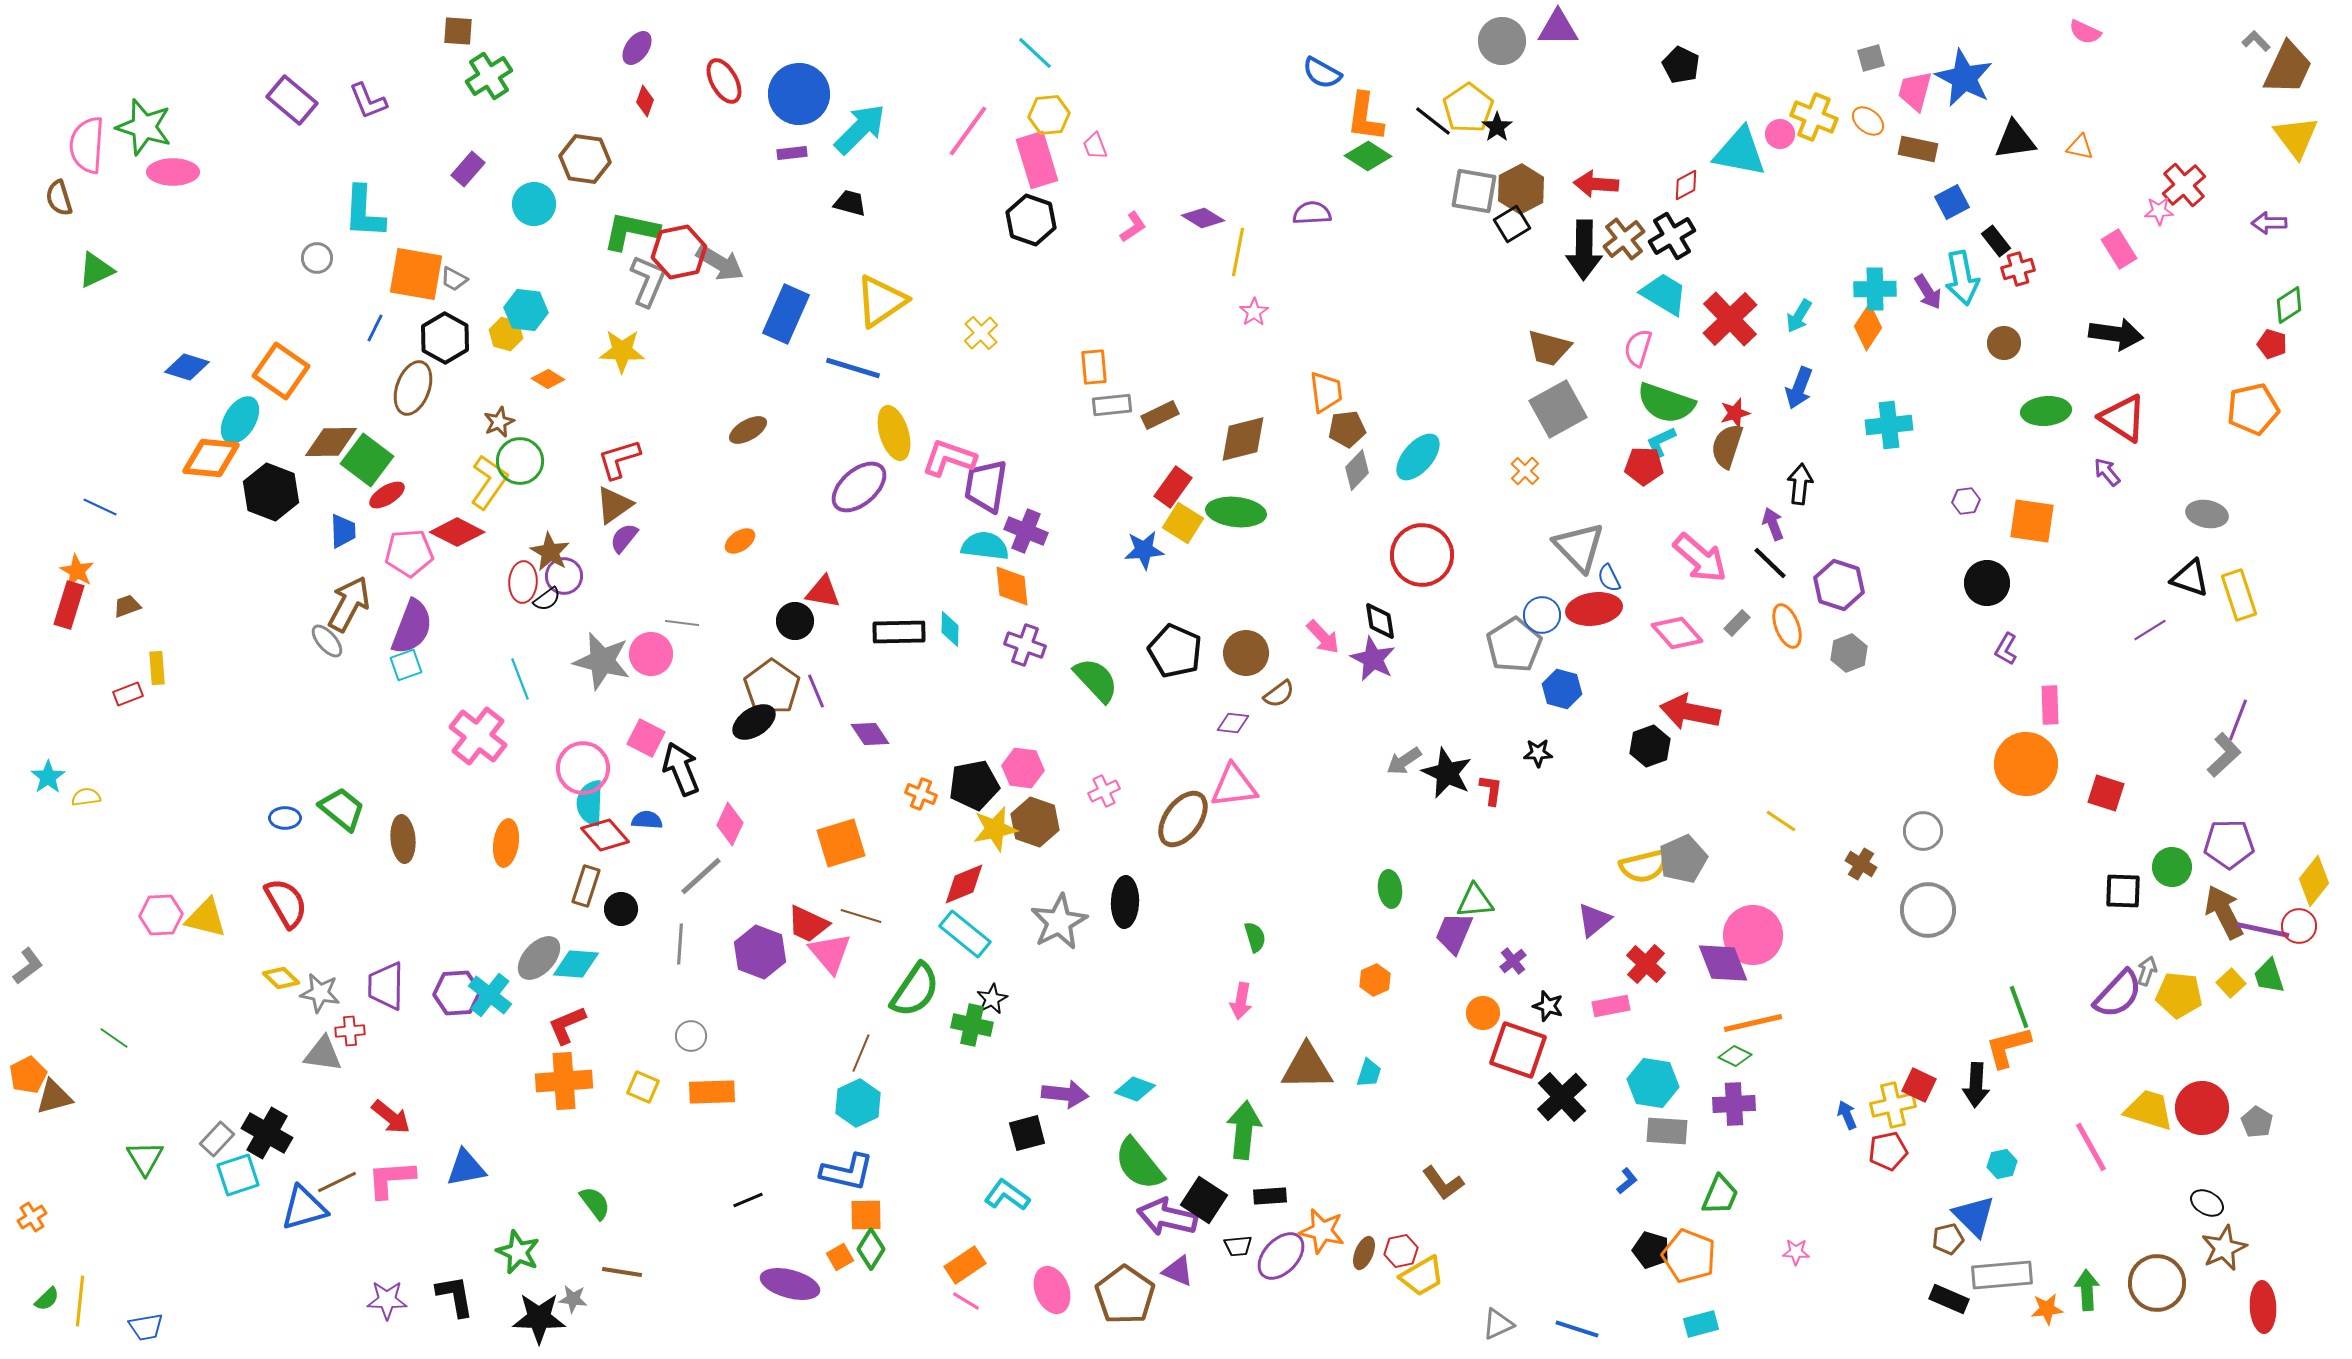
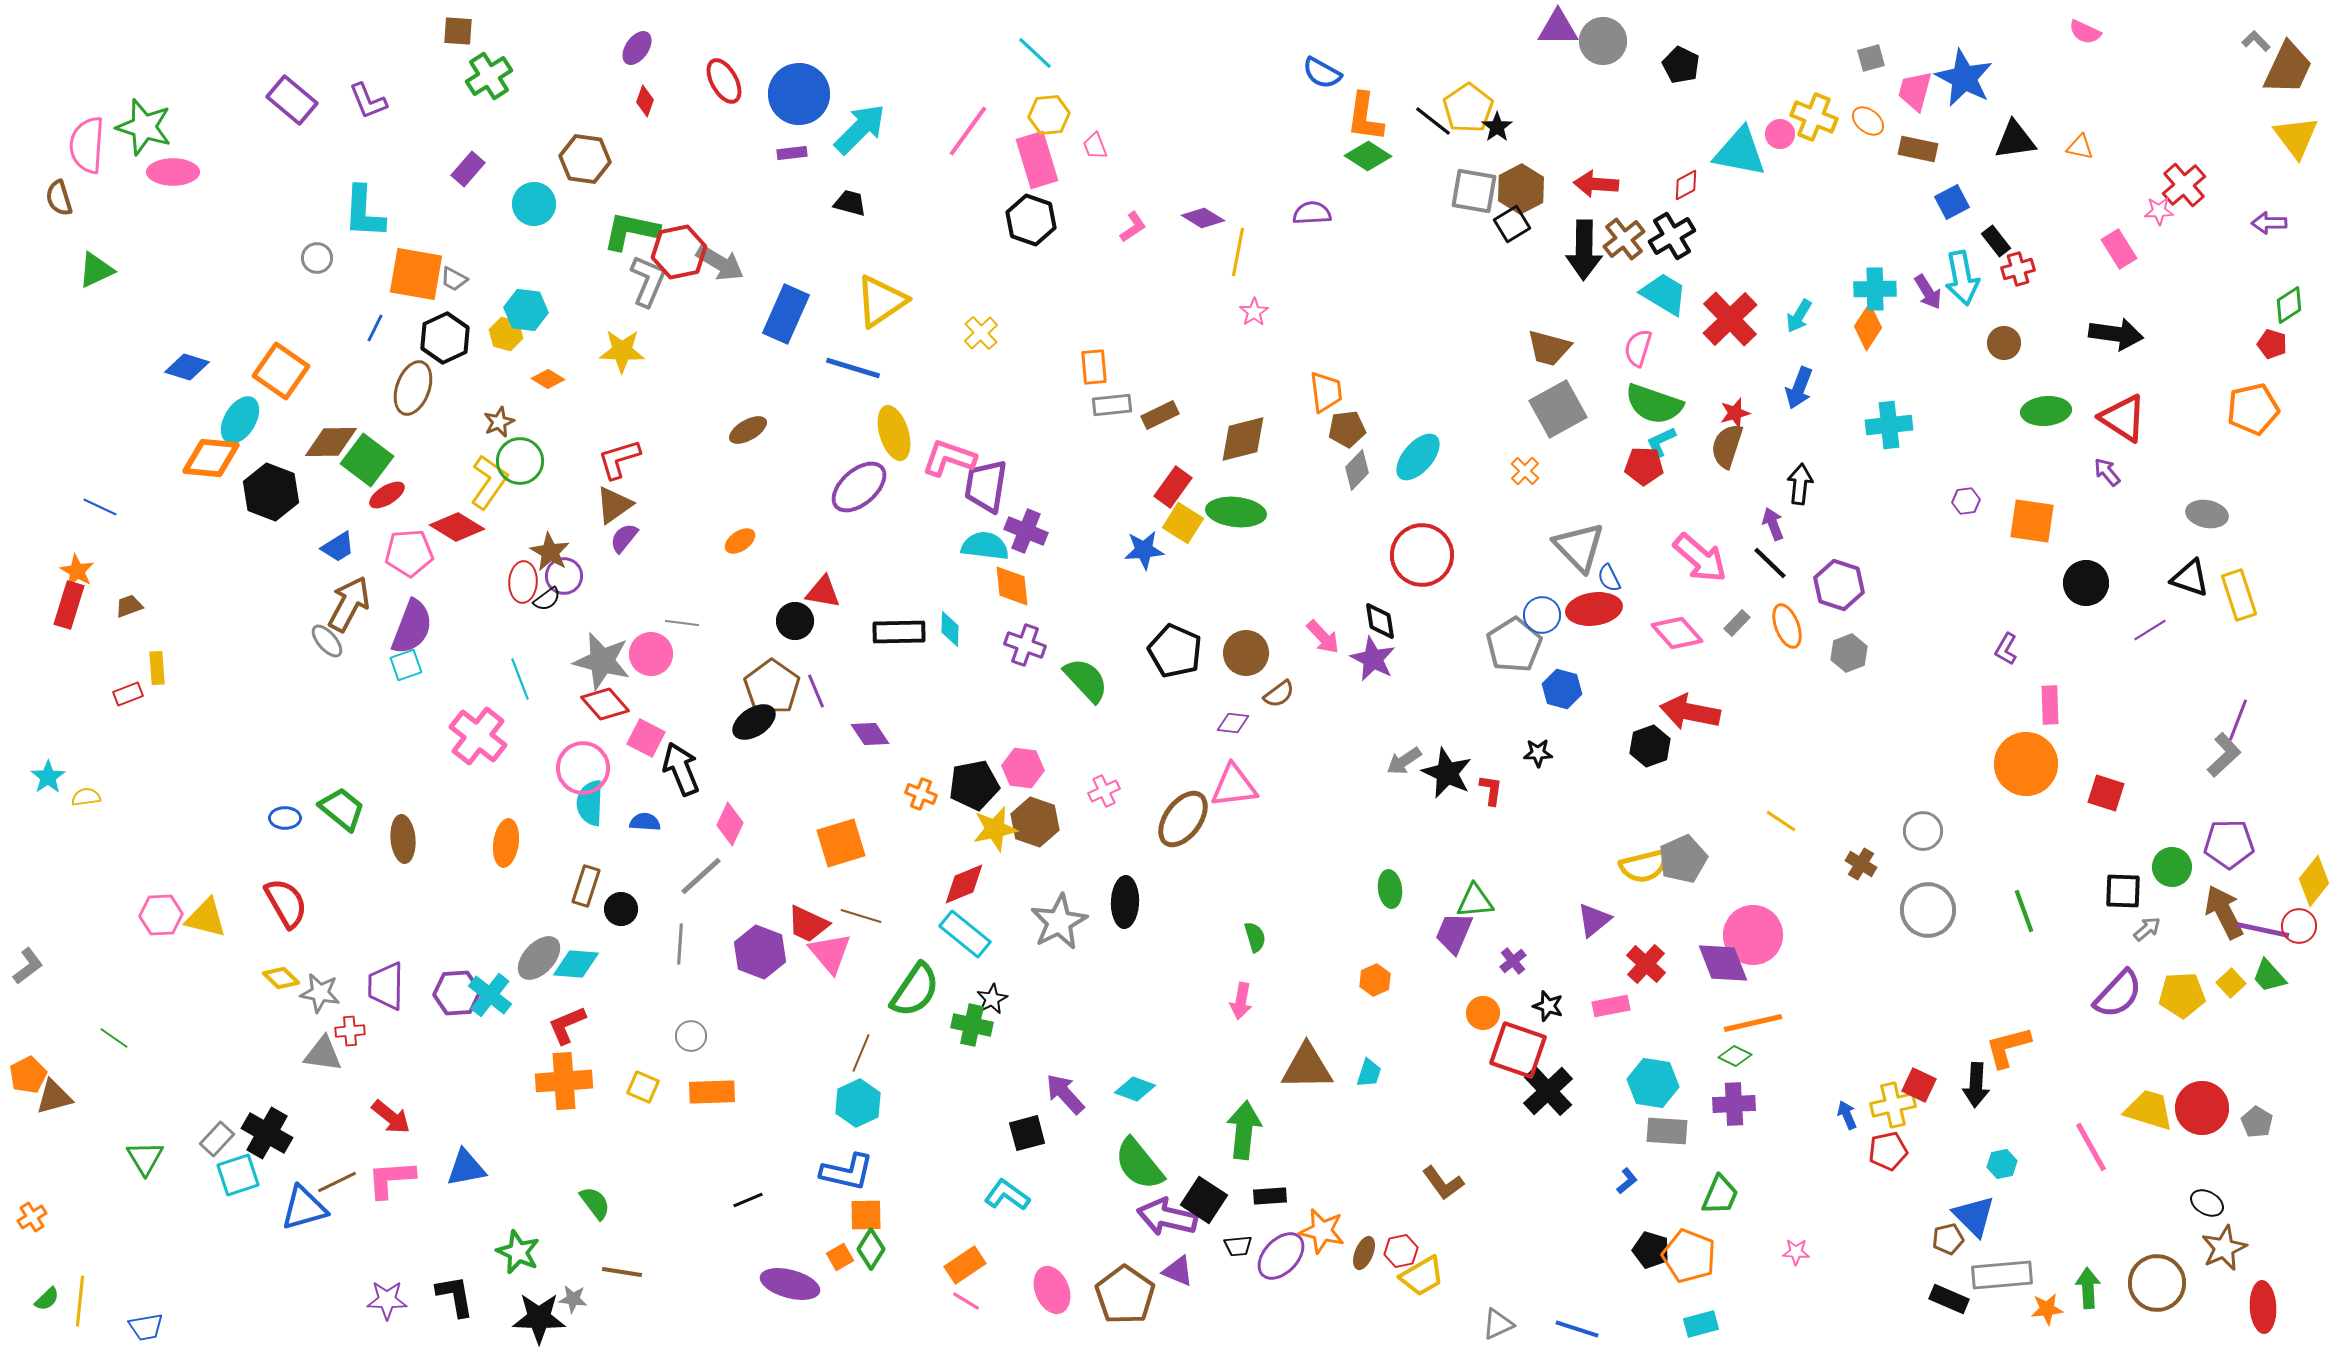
gray circle at (1502, 41): moved 101 px right
black hexagon at (445, 338): rotated 6 degrees clockwise
green semicircle at (1666, 403): moved 12 px left, 1 px down
blue trapezoid at (343, 531): moved 5 px left, 16 px down; rotated 60 degrees clockwise
red diamond at (457, 532): moved 5 px up; rotated 4 degrees clockwise
black circle at (1987, 583): moved 99 px right
brown trapezoid at (127, 606): moved 2 px right
green semicircle at (1096, 680): moved 10 px left
blue semicircle at (647, 820): moved 2 px left, 2 px down
red diamond at (605, 835): moved 131 px up
gray arrow at (2147, 971): moved 42 px up; rotated 32 degrees clockwise
green trapezoid at (2269, 976): rotated 24 degrees counterclockwise
yellow pentagon at (2179, 995): moved 3 px right; rotated 9 degrees counterclockwise
green line at (2019, 1007): moved 5 px right, 96 px up
purple arrow at (1065, 1094): rotated 138 degrees counterclockwise
black cross at (1562, 1097): moved 14 px left, 6 px up
green arrow at (2087, 1290): moved 1 px right, 2 px up
